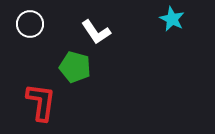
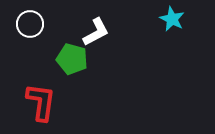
white L-shape: rotated 84 degrees counterclockwise
green pentagon: moved 3 px left, 8 px up
